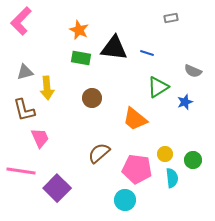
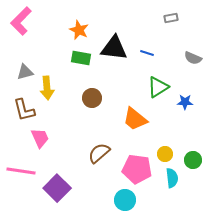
gray semicircle: moved 13 px up
blue star: rotated 21 degrees clockwise
